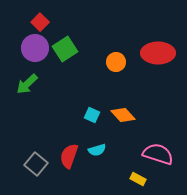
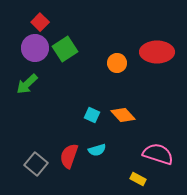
red ellipse: moved 1 px left, 1 px up
orange circle: moved 1 px right, 1 px down
